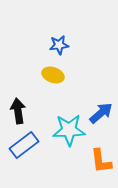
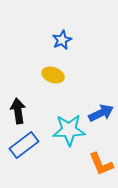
blue star: moved 3 px right, 5 px up; rotated 18 degrees counterclockwise
blue arrow: rotated 15 degrees clockwise
orange L-shape: moved 3 px down; rotated 16 degrees counterclockwise
